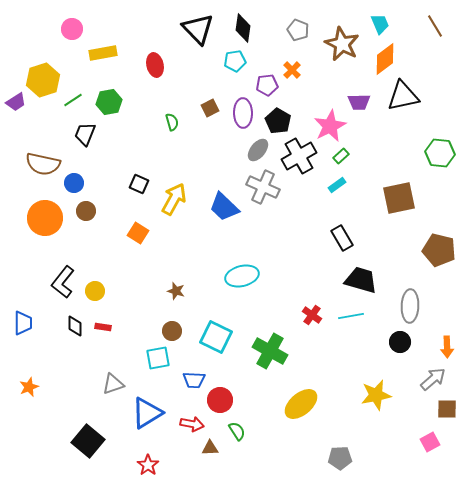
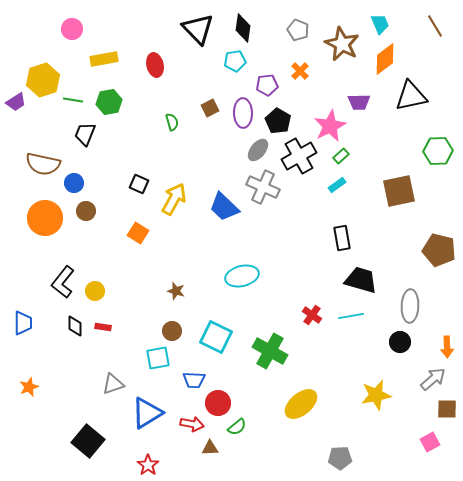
yellow rectangle at (103, 53): moved 1 px right, 6 px down
orange cross at (292, 70): moved 8 px right, 1 px down
black triangle at (403, 96): moved 8 px right
green line at (73, 100): rotated 42 degrees clockwise
green hexagon at (440, 153): moved 2 px left, 2 px up; rotated 8 degrees counterclockwise
brown square at (399, 198): moved 7 px up
black rectangle at (342, 238): rotated 20 degrees clockwise
red circle at (220, 400): moved 2 px left, 3 px down
green semicircle at (237, 431): moved 4 px up; rotated 84 degrees clockwise
